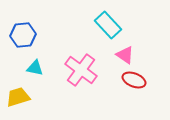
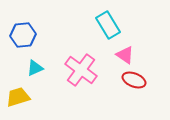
cyan rectangle: rotated 12 degrees clockwise
cyan triangle: rotated 36 degrees counterclockwise
